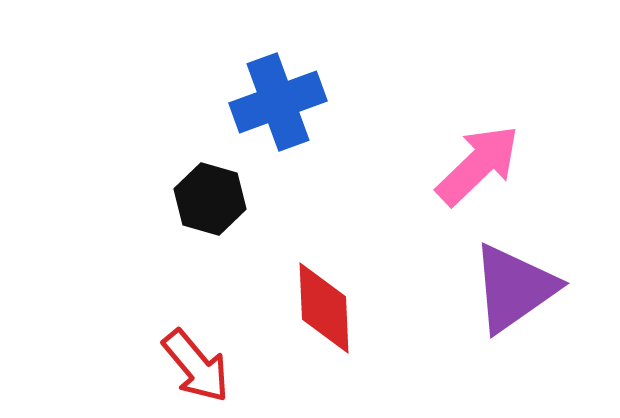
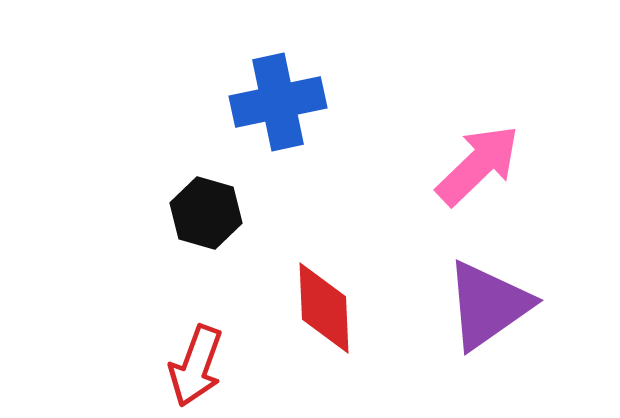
blue cross: rotated 8 degrees clockwise
black hexagon: moved 4 px left, 14 px down
purple triangle: moved 26 px left, 17 px down
red arrow: rotated 60 degrees clockwise
